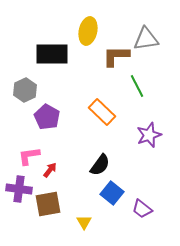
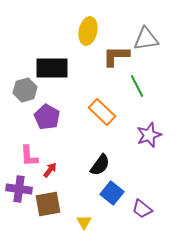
black rectangle: moved 14 px down
gray hexagon: rotated 10 degrees clockwise
pink L-shape: rotated 85 degrees counterclockwise
